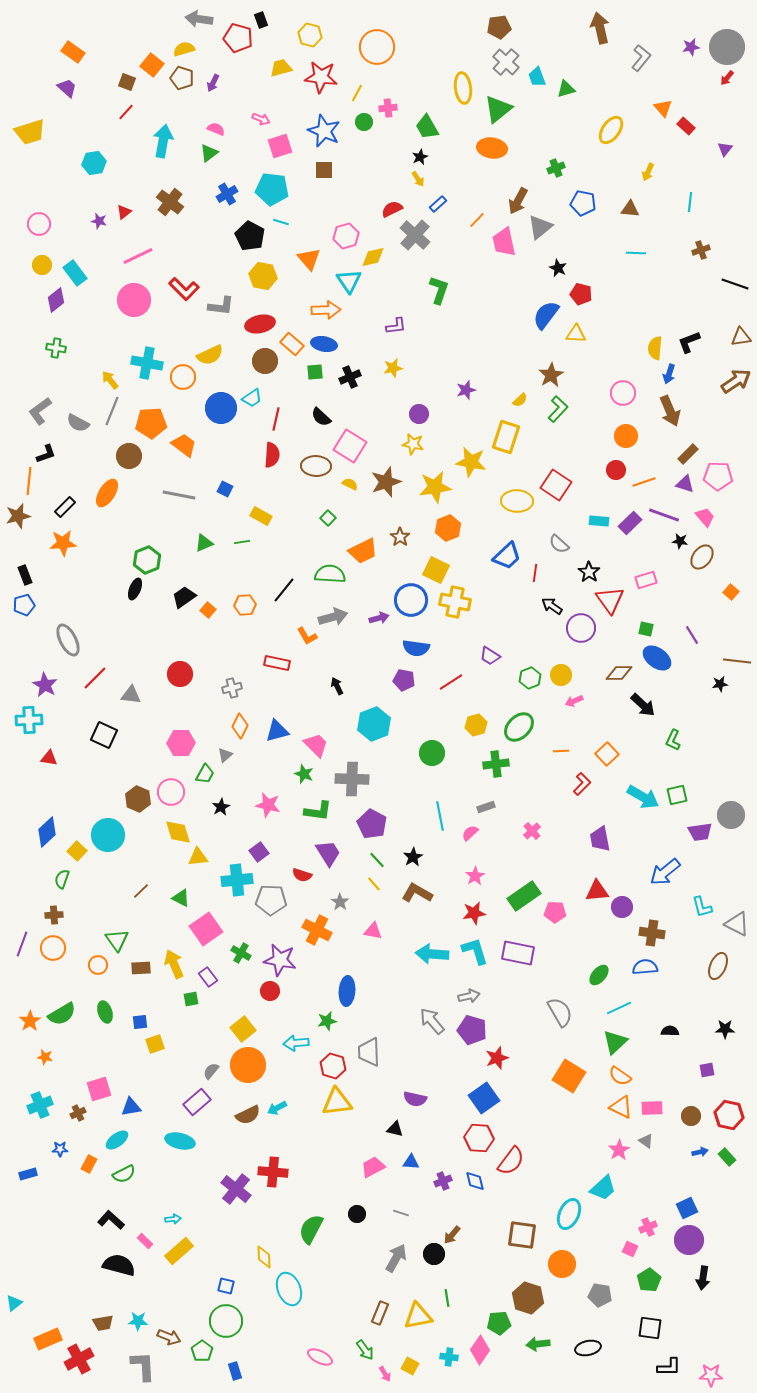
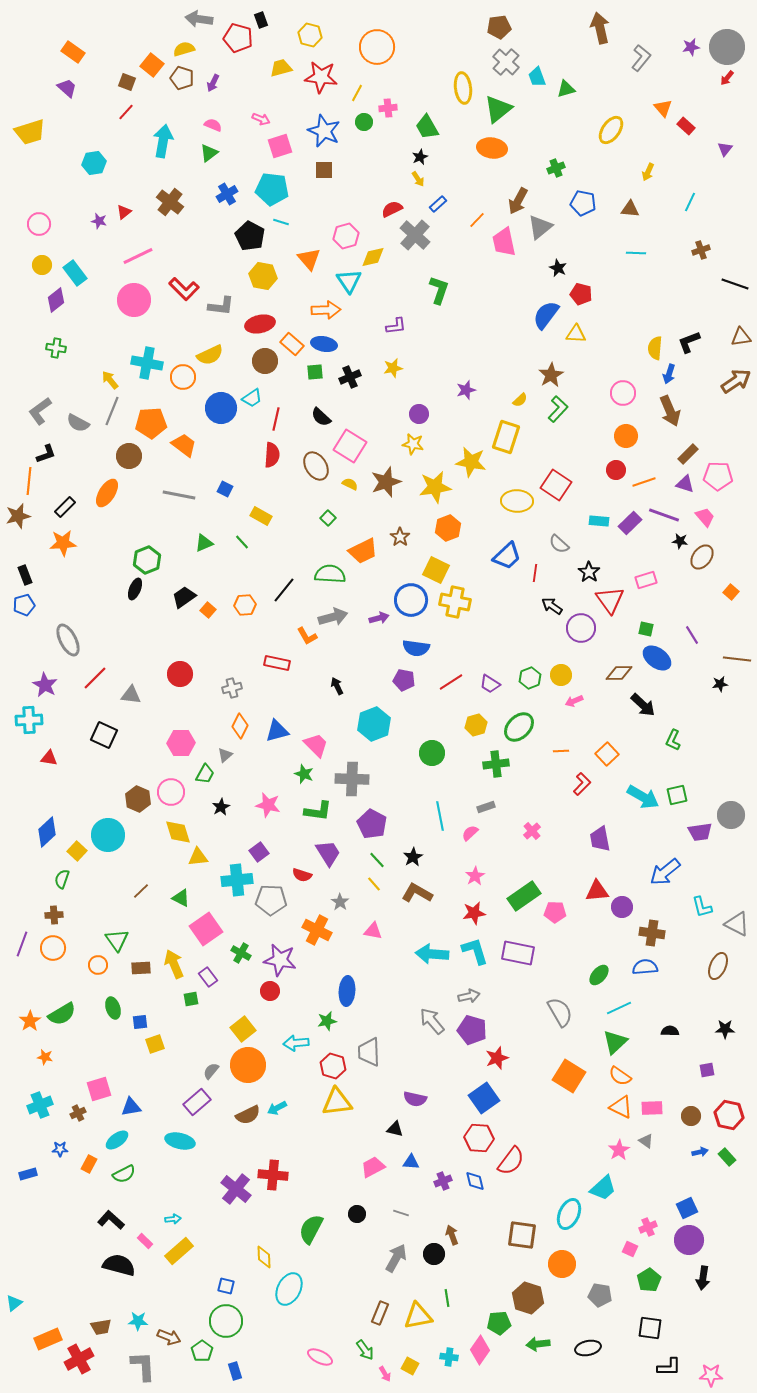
pink semicircle at (216, 129): moved 3 px left, 4 px up
cyan line at (690, 202): rotated 18 degrees clockwise
brown ellipse at (316, 466): rotated 56 degrees clockwise
green line at (242, 542): rotated 56 degrees clockwise
purple trapezoid at (490, 656): moved 28 px down
brown line at (737, 661): moved 2 px up
green ellipse at (105, 1012): moved 8 px right, 4 px up
red cross at (273, 1172): moved 3 px down
brown arrow at (452, 1235): rotated 120 degrees clockwise
cyan ellipse at (289, 1289): rotated 48 degrees clockwise
brown trapezoid at (103, 1323): moved 2 px left, 4 px down
